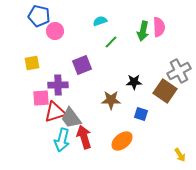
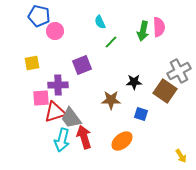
cyan semicircle: moved 1 px down; rotated 96 degrees counterclockwise
yellow arrow: moved 1 px right, 1 px down
